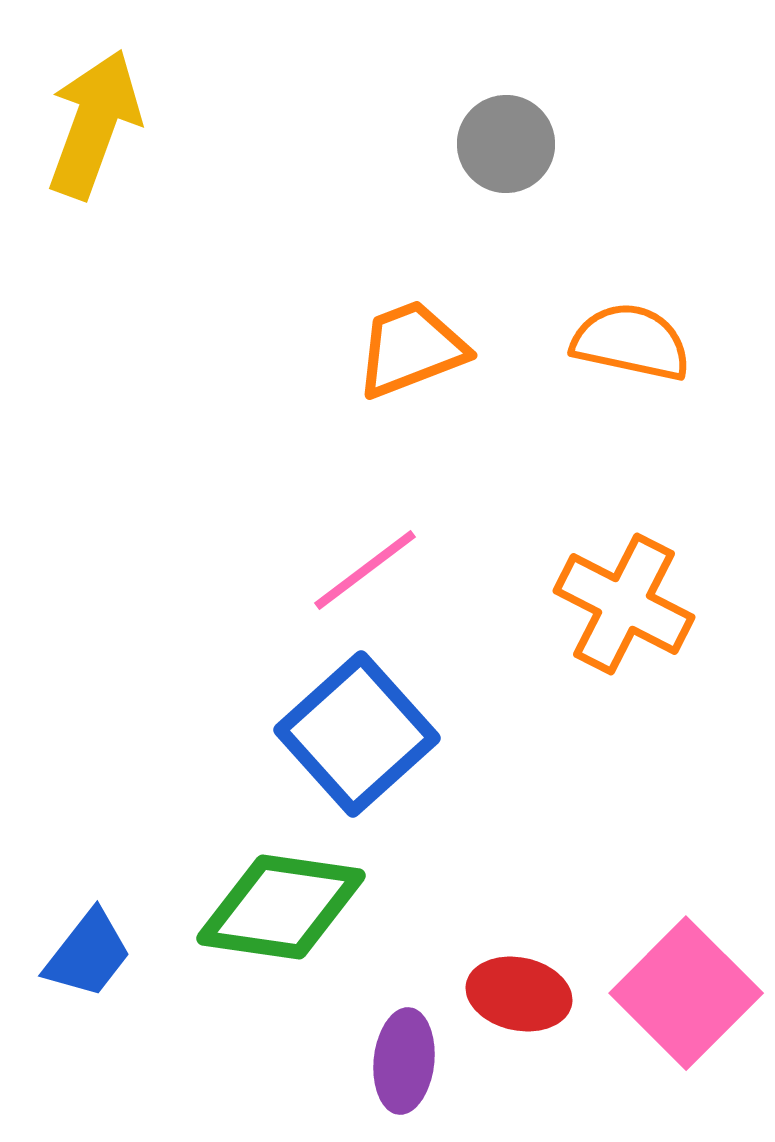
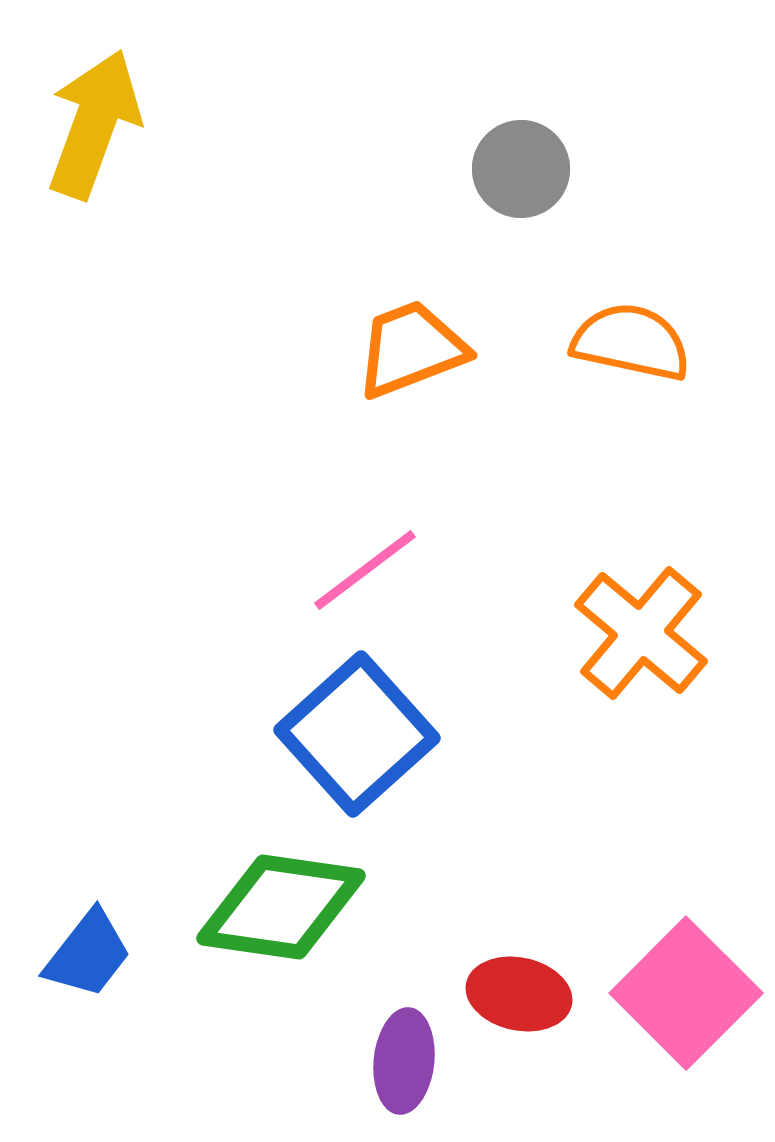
gray circle: moved 15 px right, 25 px down
orange cross: moved 17 px right, 29 px down; rotated 13 degrees clockwise
